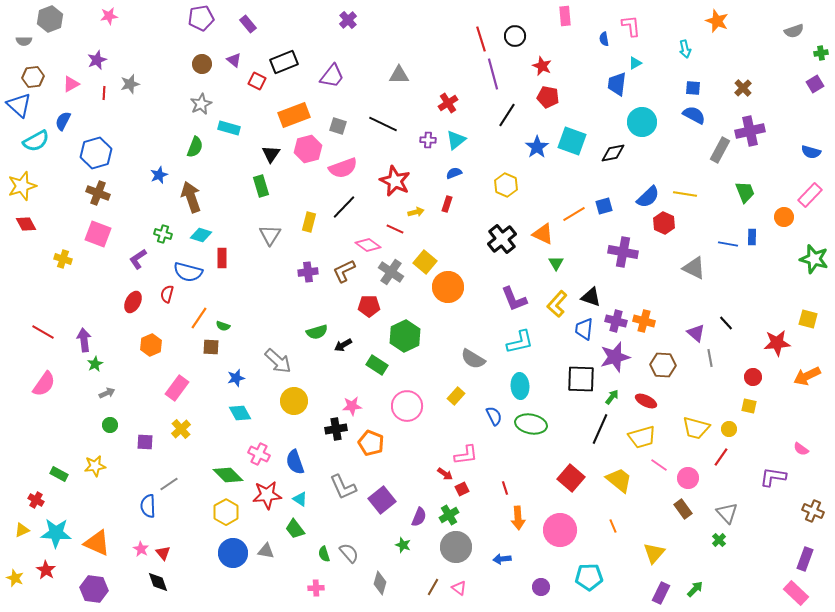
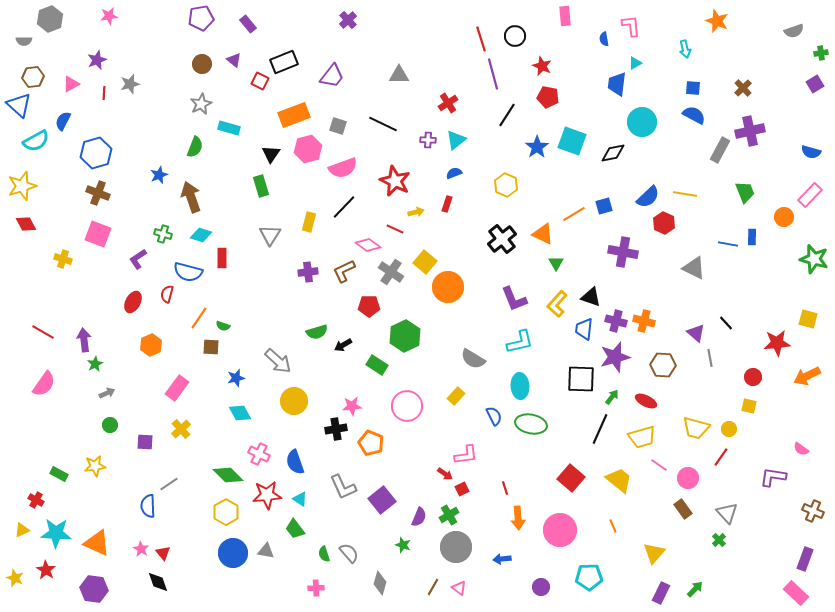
red square at (257, 81): moved 3 px right
